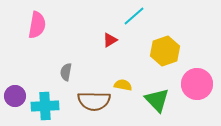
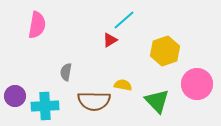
cyan line: moved 10 px left, 4 px down
green triangle: moved 1 px down
